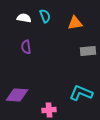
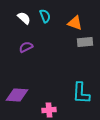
white semicircle: rotated 32 degrees clockwise
orange triangle: rotated 28 degrees clockwise
purple semicircle: rotated 72 degrees clockwise
gray rectangle: moved 3 px left, 9 px up
cyan L-shape: rotated 110 degrees counterclockwise
